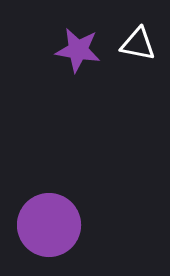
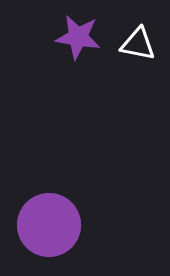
purple star: moved 13 px up
